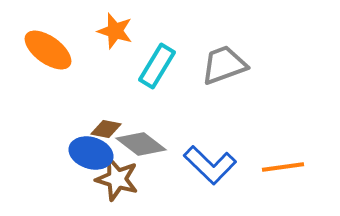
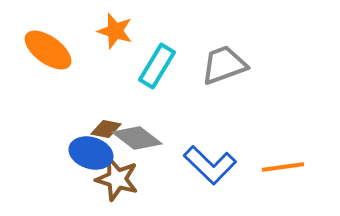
gray diamond: moved 4 px left, 6 px up
